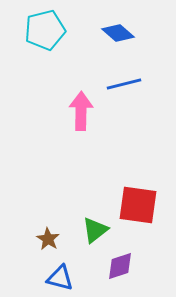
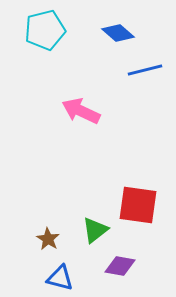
blue line: moved 21 px right, 14 px up
pink arrow: rotated 66 degrees counterclockwise
purple diamond: rotated 28 degrees clockwise
